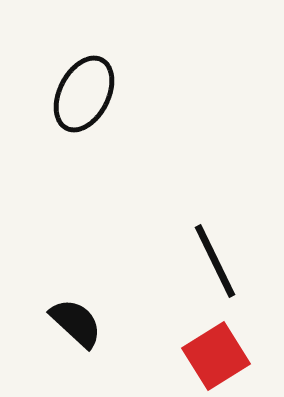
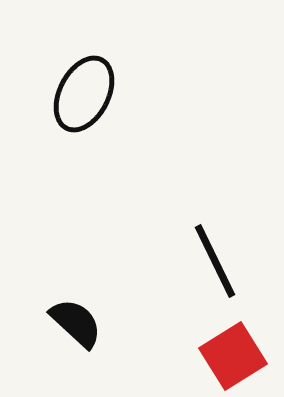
red square: moved 17 px right
